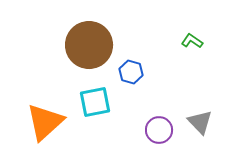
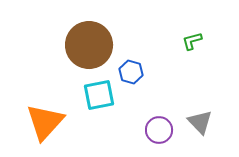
green L-shape: rotated 50 degrees counterclockwise
cyan square: moved 4 px right, 7 px up
orange triangle: rotated 6 degrees counterclockwise
